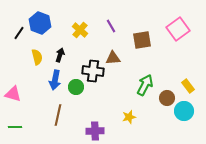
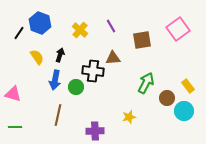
yellow semicircle: rotated 21 degrees counterclockwise
green arrow: moved 1 px right, 2 px up
